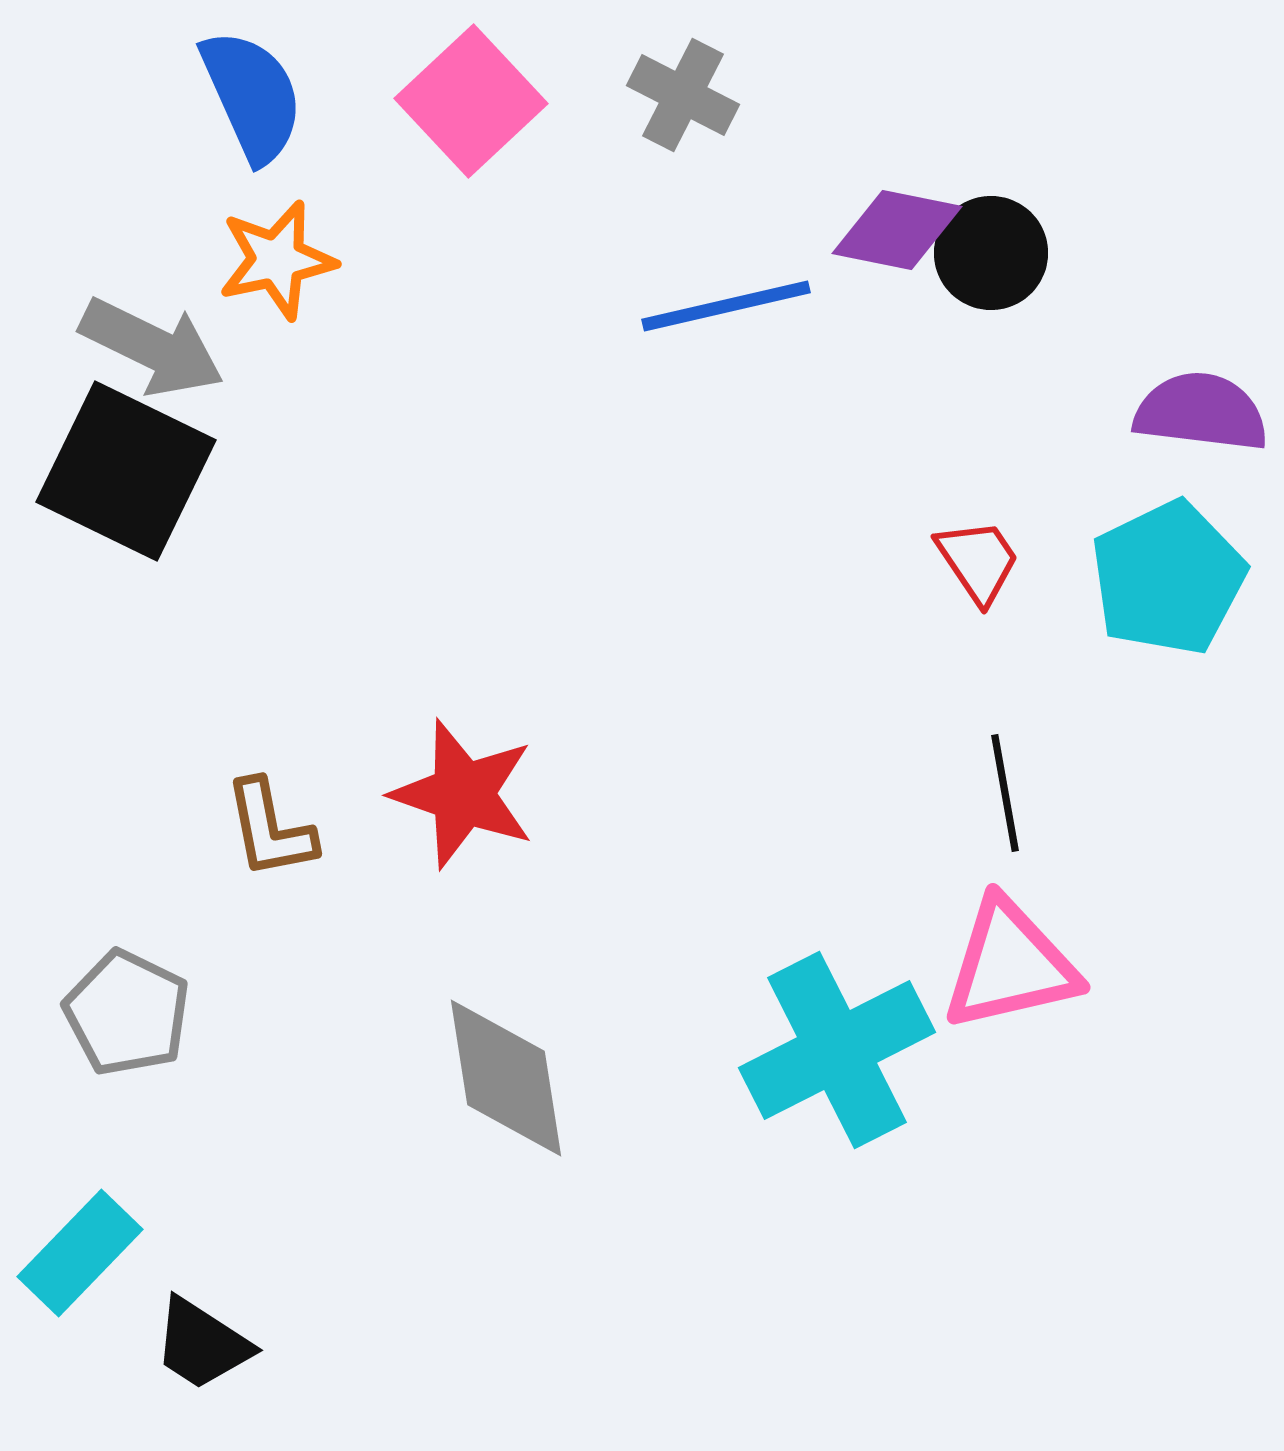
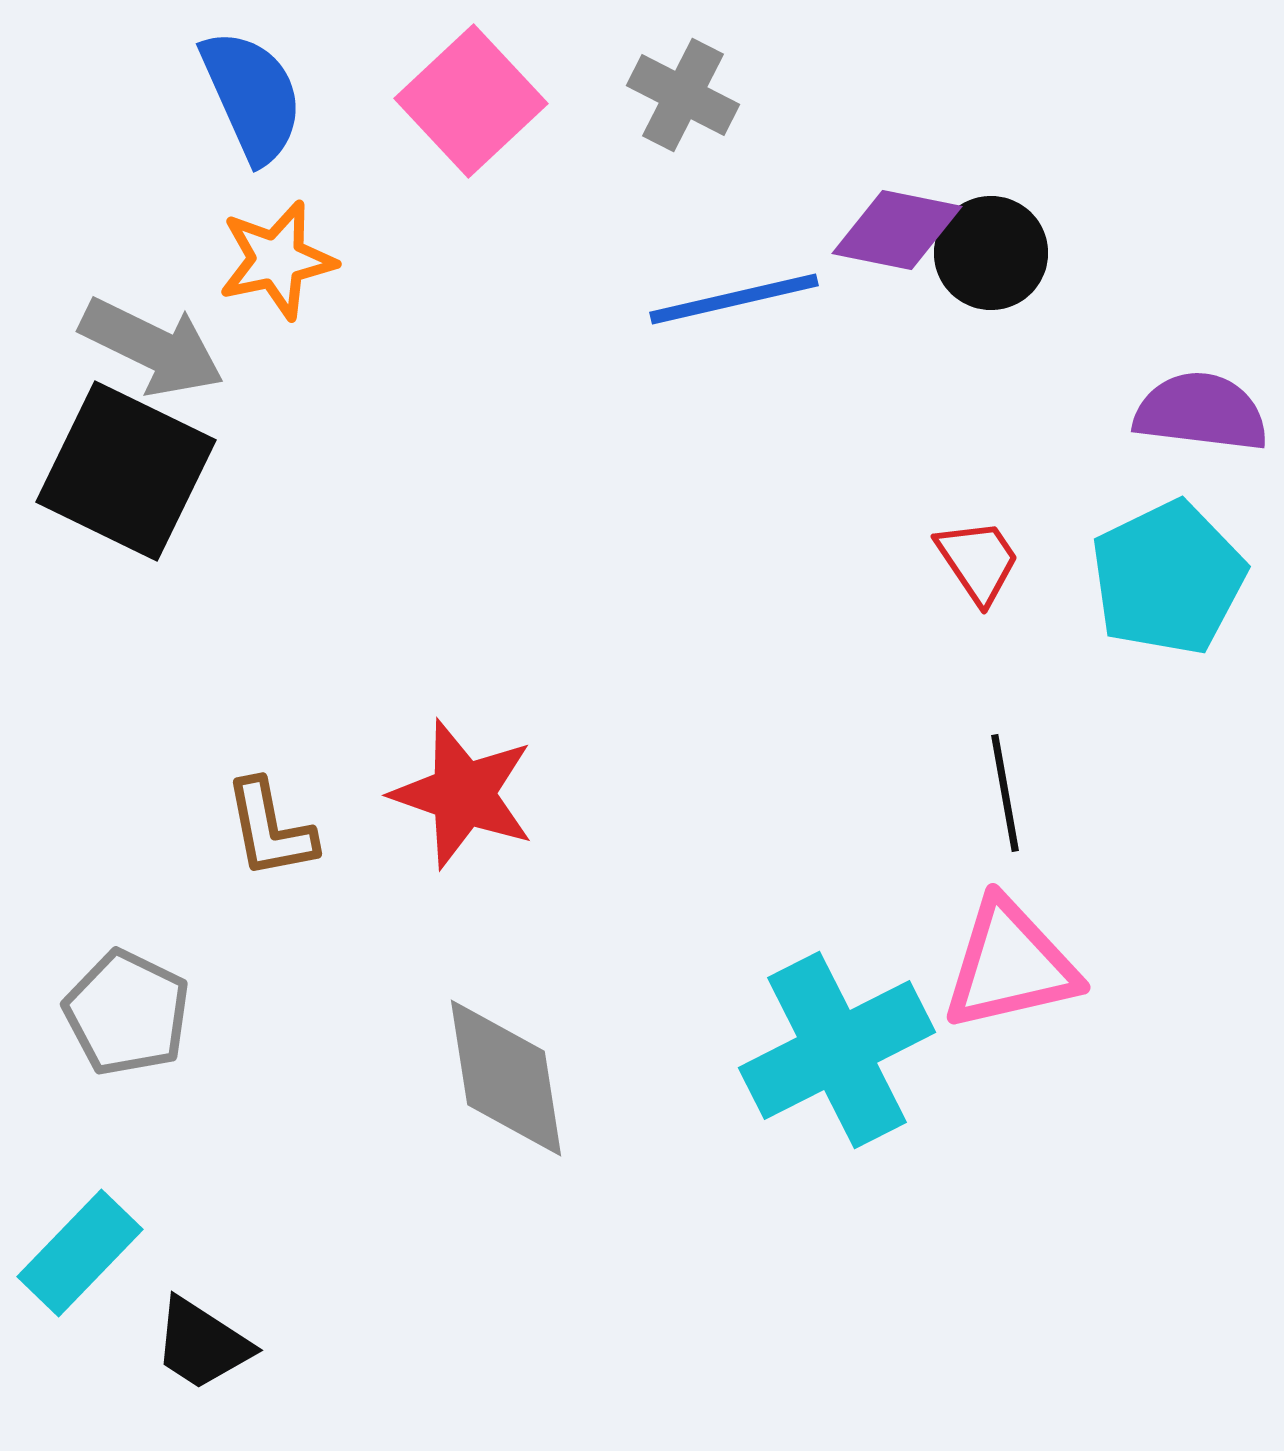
blue line: moved 8 px right, 7 px up
